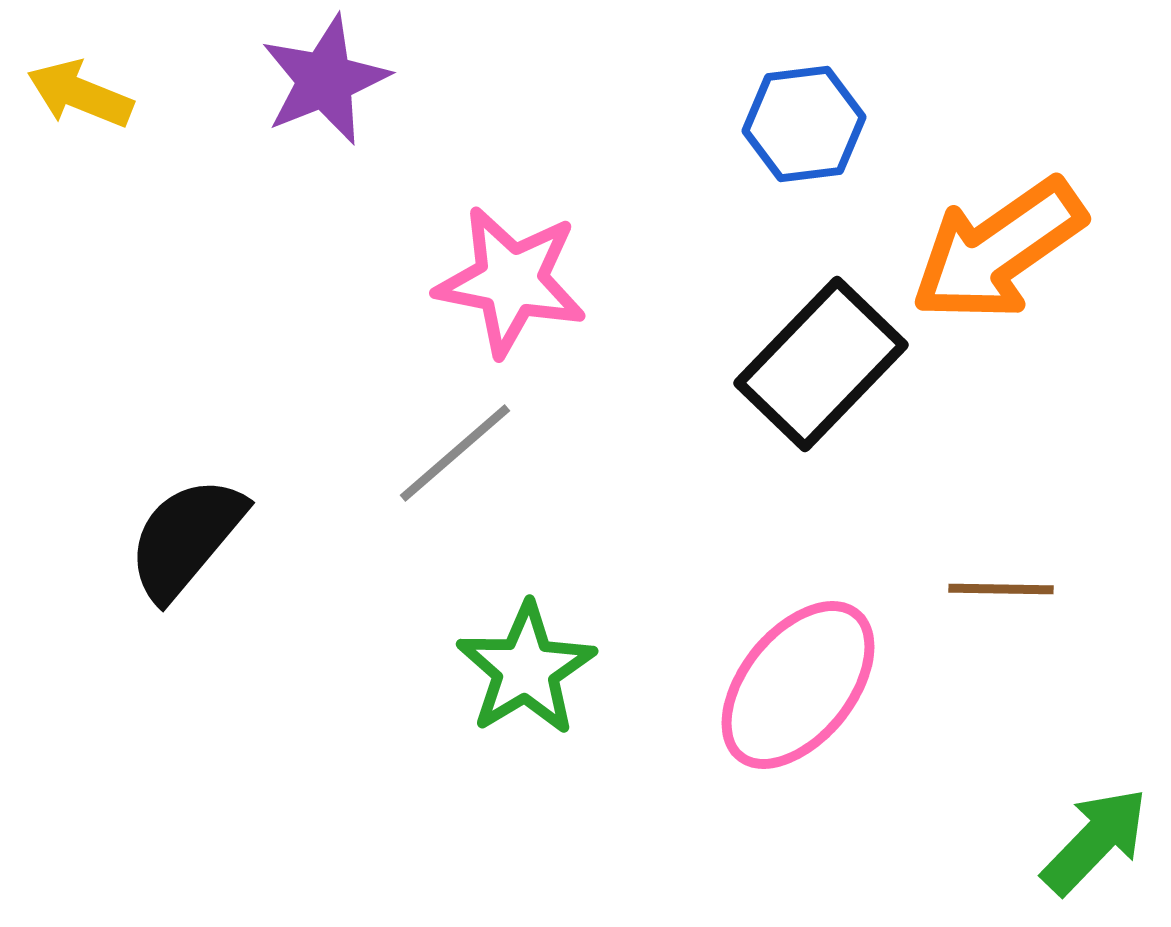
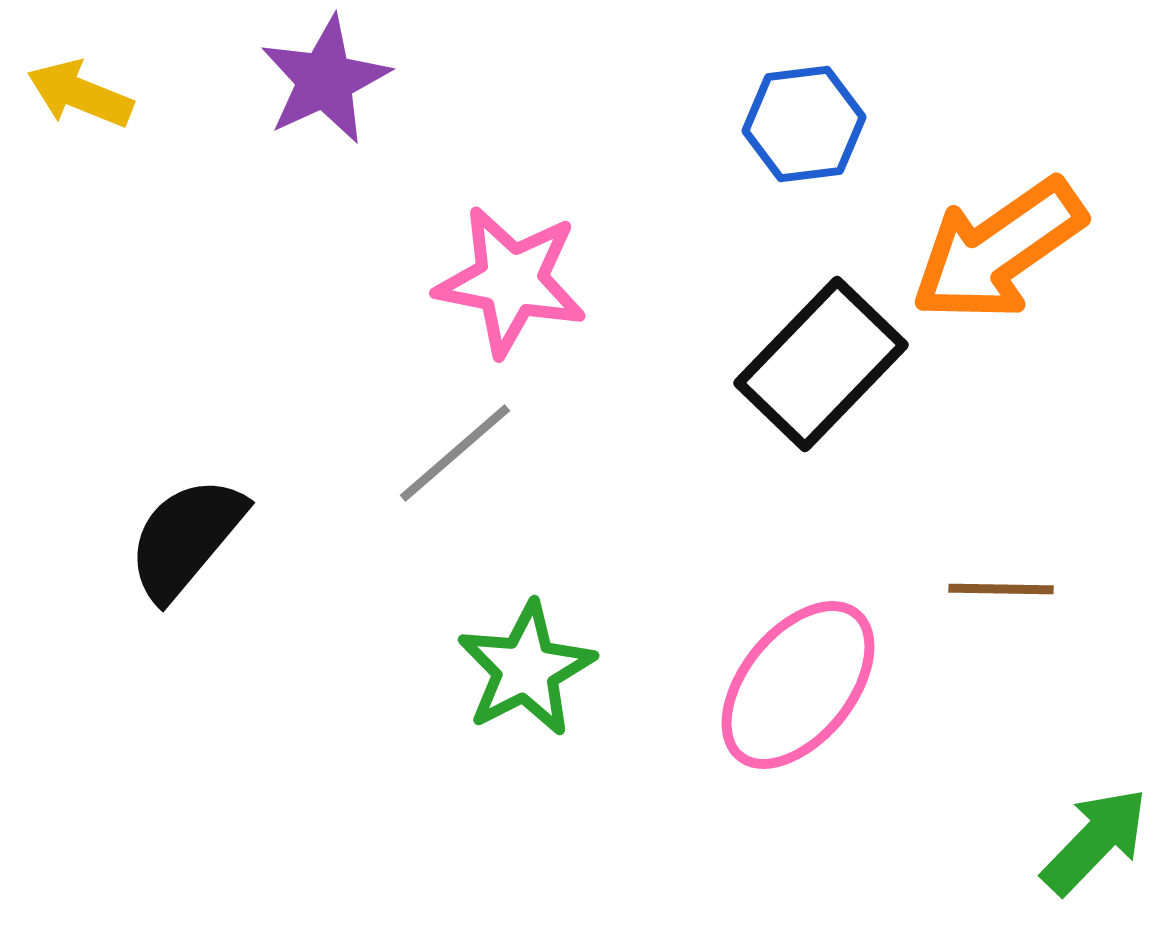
purple star: rotated 3 degrees counterclockwise
green star: rotated 4 degrees clockwise
